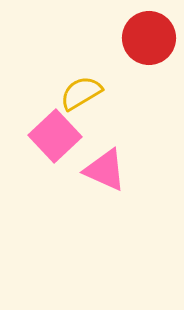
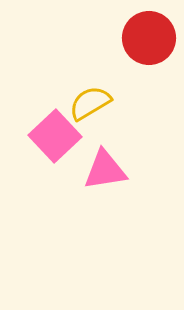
yellow semicircle: moved 9 px right, 10 px down
pink triangle: rotated 33 degrees counterclockwise
